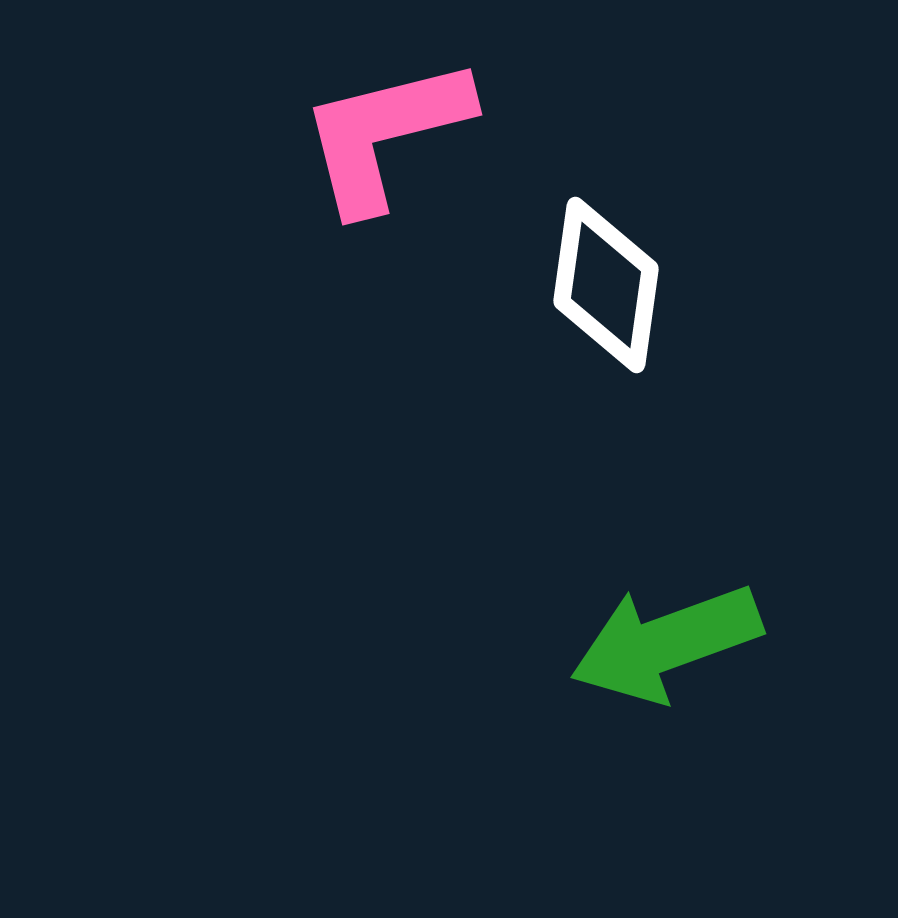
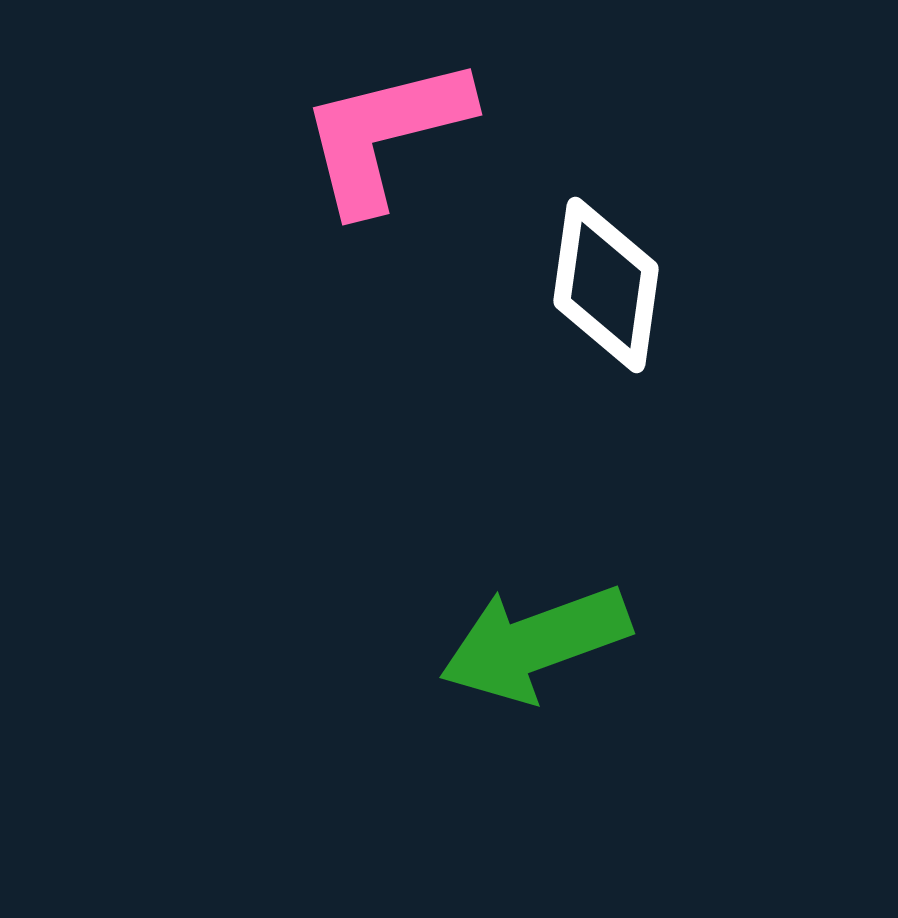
green arrow: moved 131 px left
